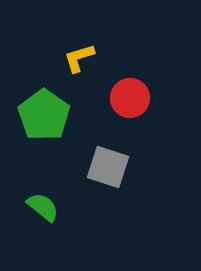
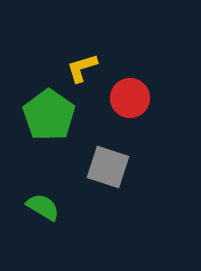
yellow L-shape: moved 3 px right, 10 px down
green pentagon: moved 5 px right
green semicircle: rotated 8 degrees counterclockwise
